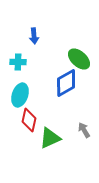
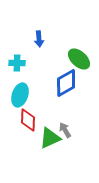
blue arrow: moved 5 px right, 3 px down
cyan cross: moved 1 px left, 1 px down
red diamond: moved 1 px left; rotated 10 degrees counterclockwise
gray arrow: moved 19 px left
